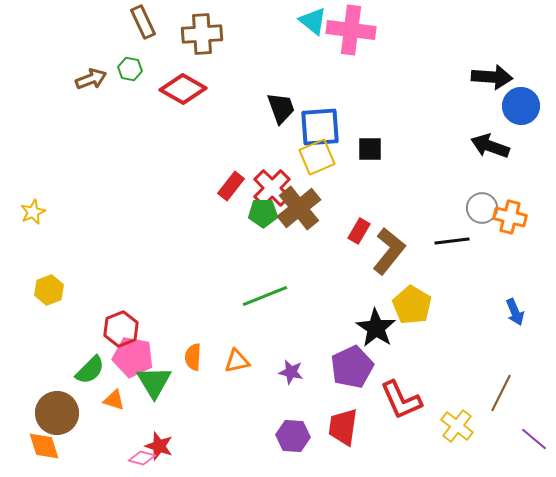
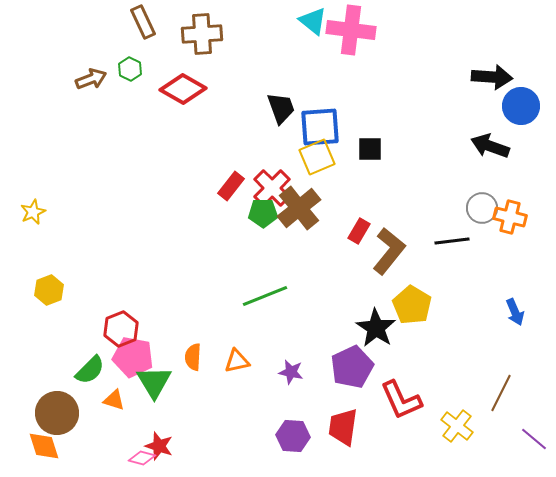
green hexagon at (130, 69): rotated 15 degrees clockwise
